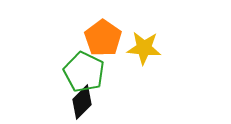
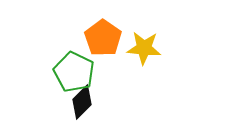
green pentagon: moved 10 px left
